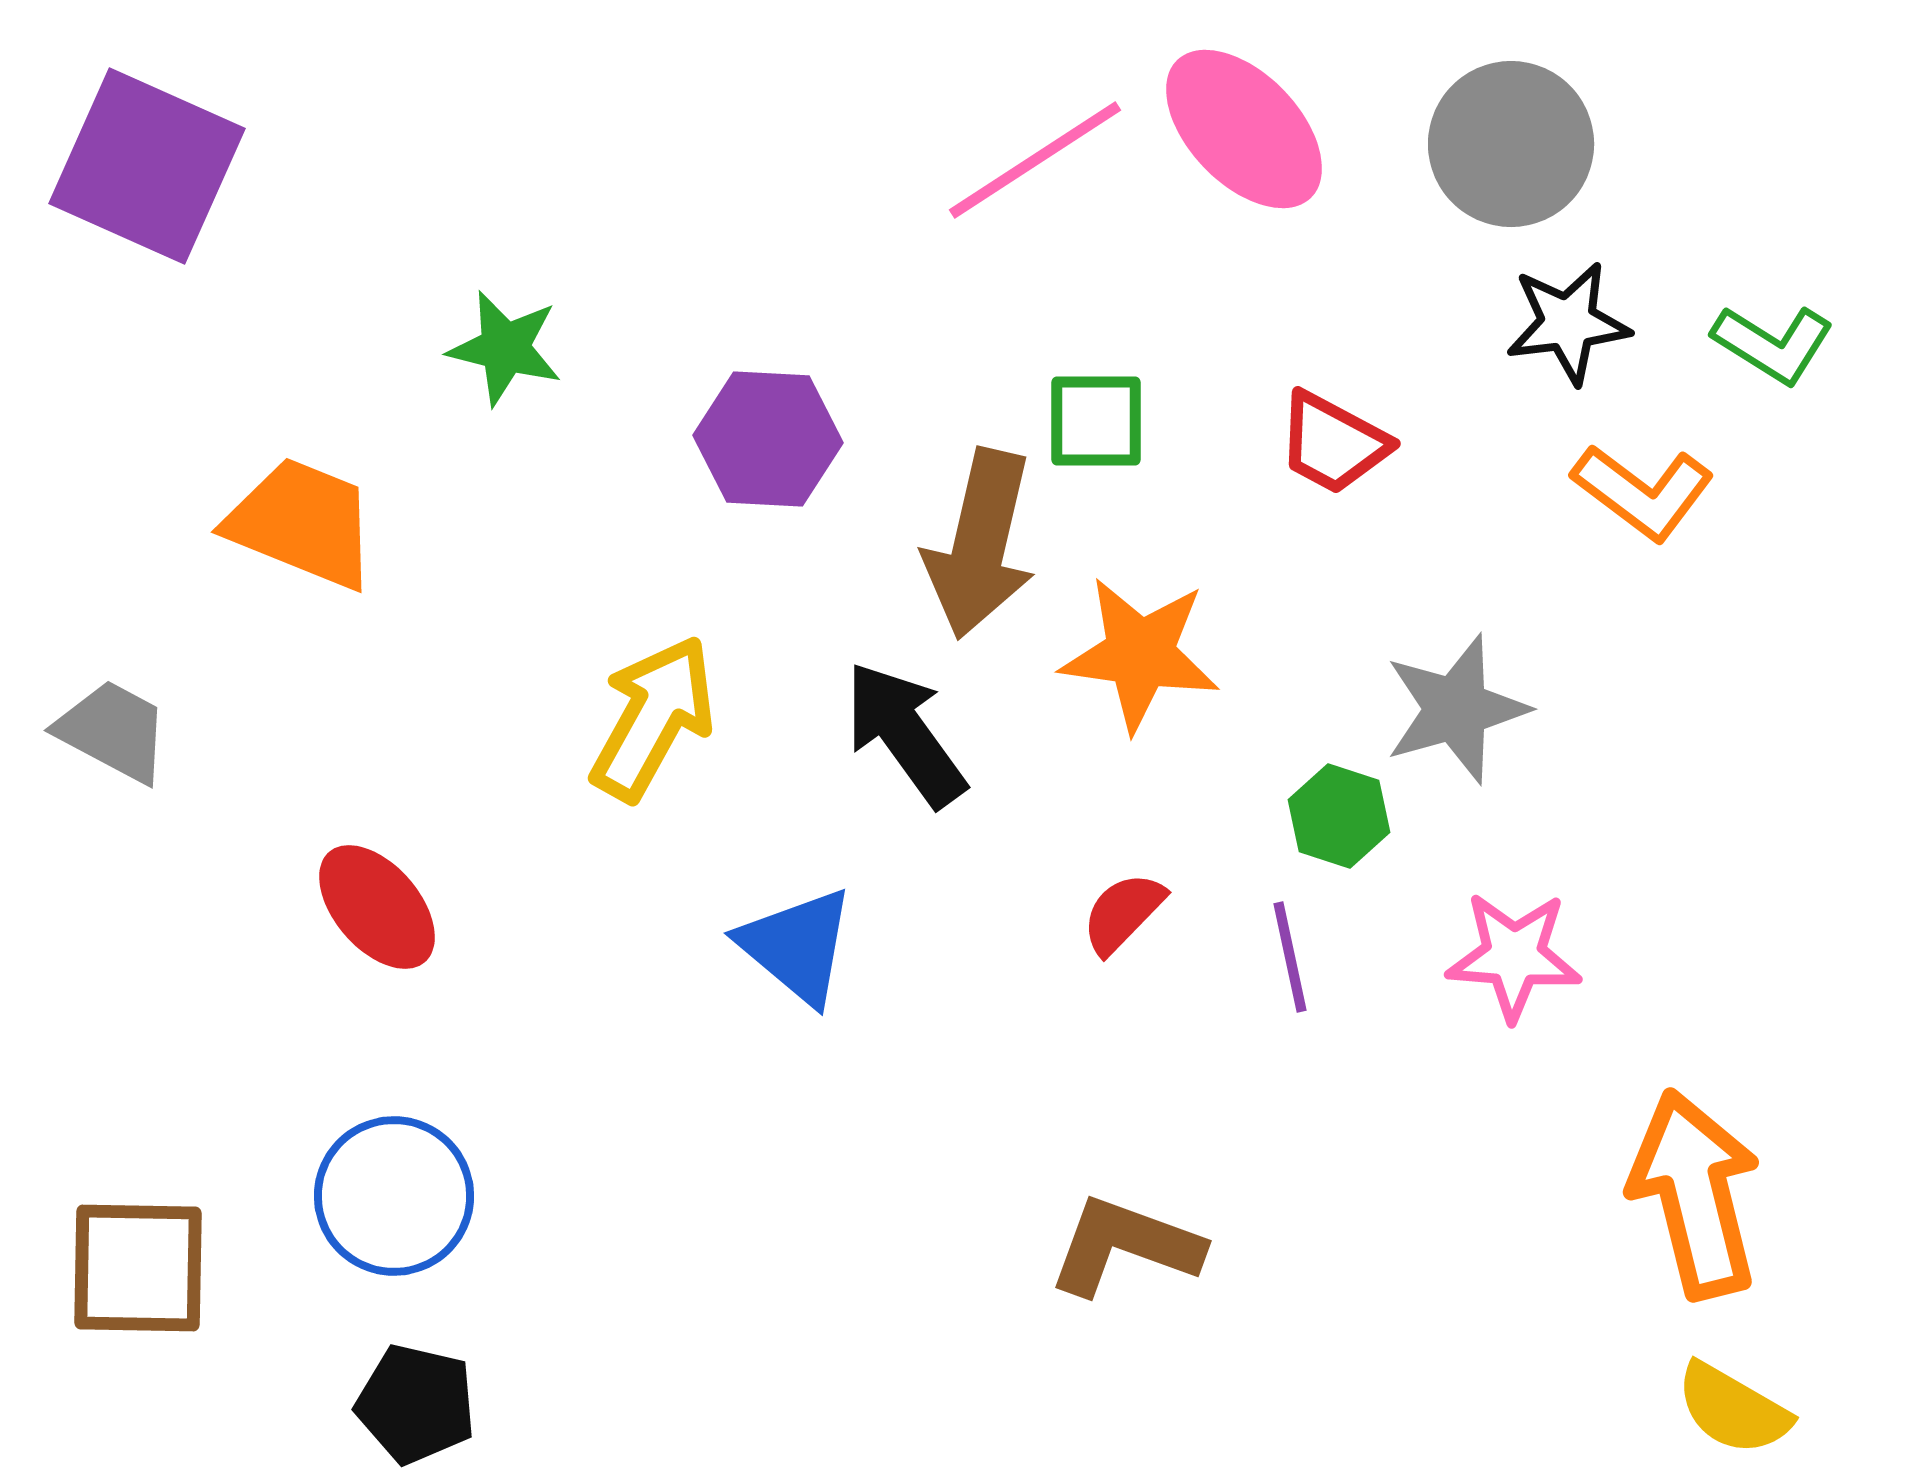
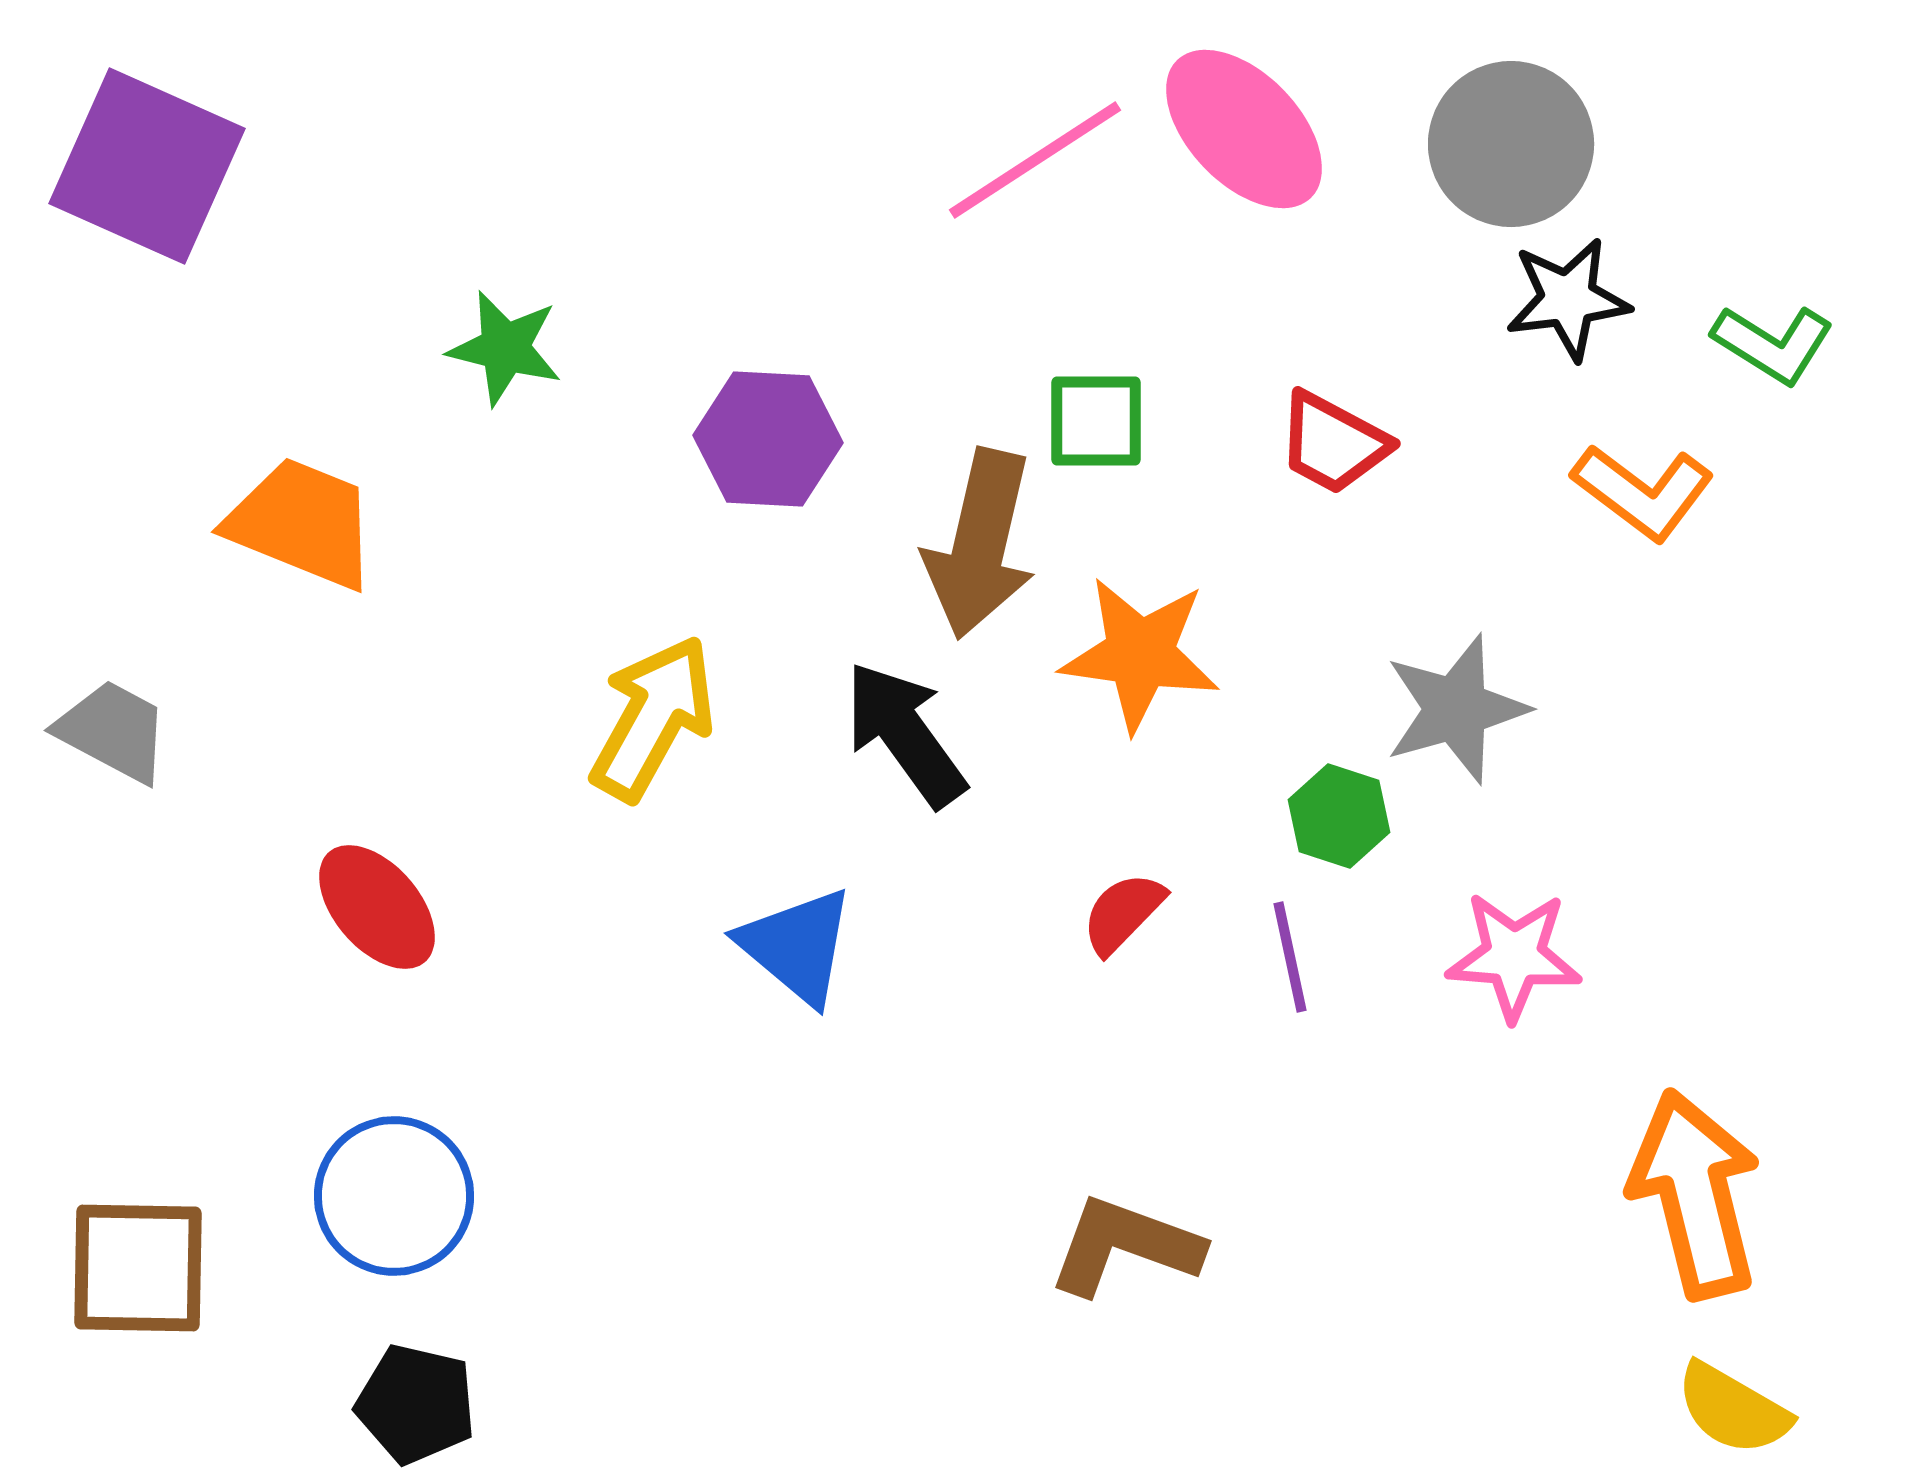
black star: moved 24 px up
